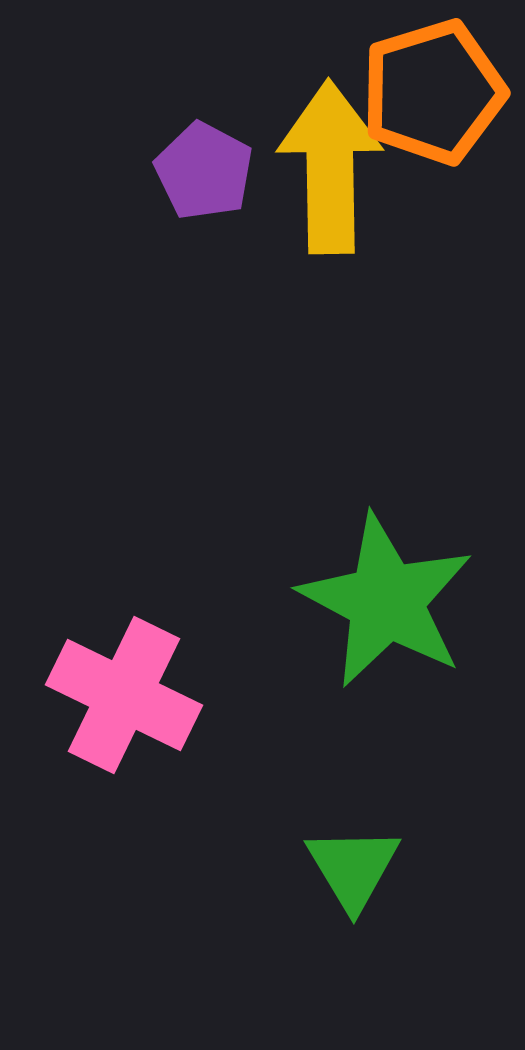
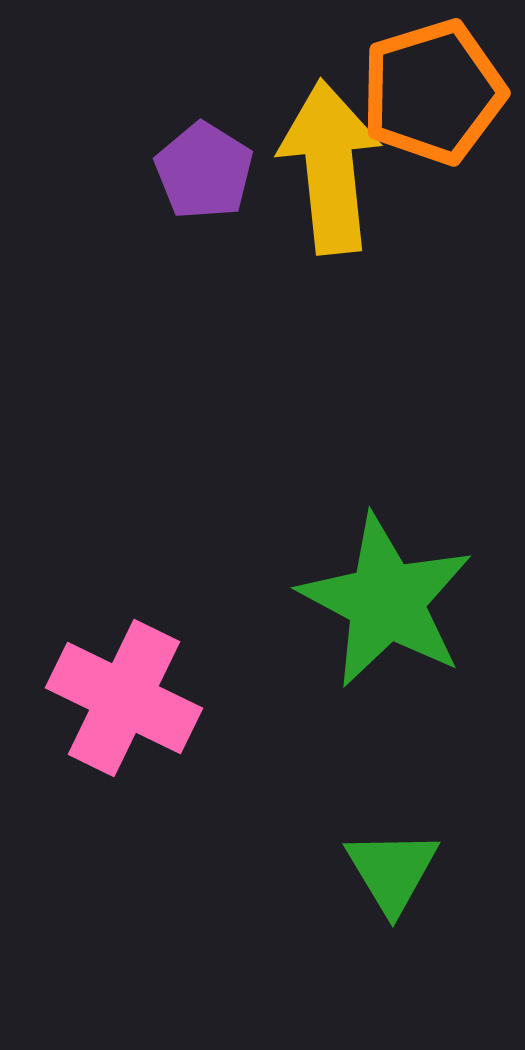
yellow arrow: rotated 5 degrees counterclockwise
purple pentagon: rotated 4 degrees clockwise
pink cross: moved 3 px down
green triangle: moved 39 px right, 3 px down
